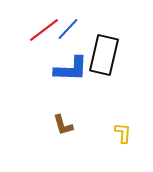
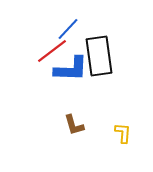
red line: moved 8 px right, 21 px down
black rectangle: moved 5 px left, 1 px down; rotated 21 degrees counterclockwise
brown L-shape: moved 11 px right
